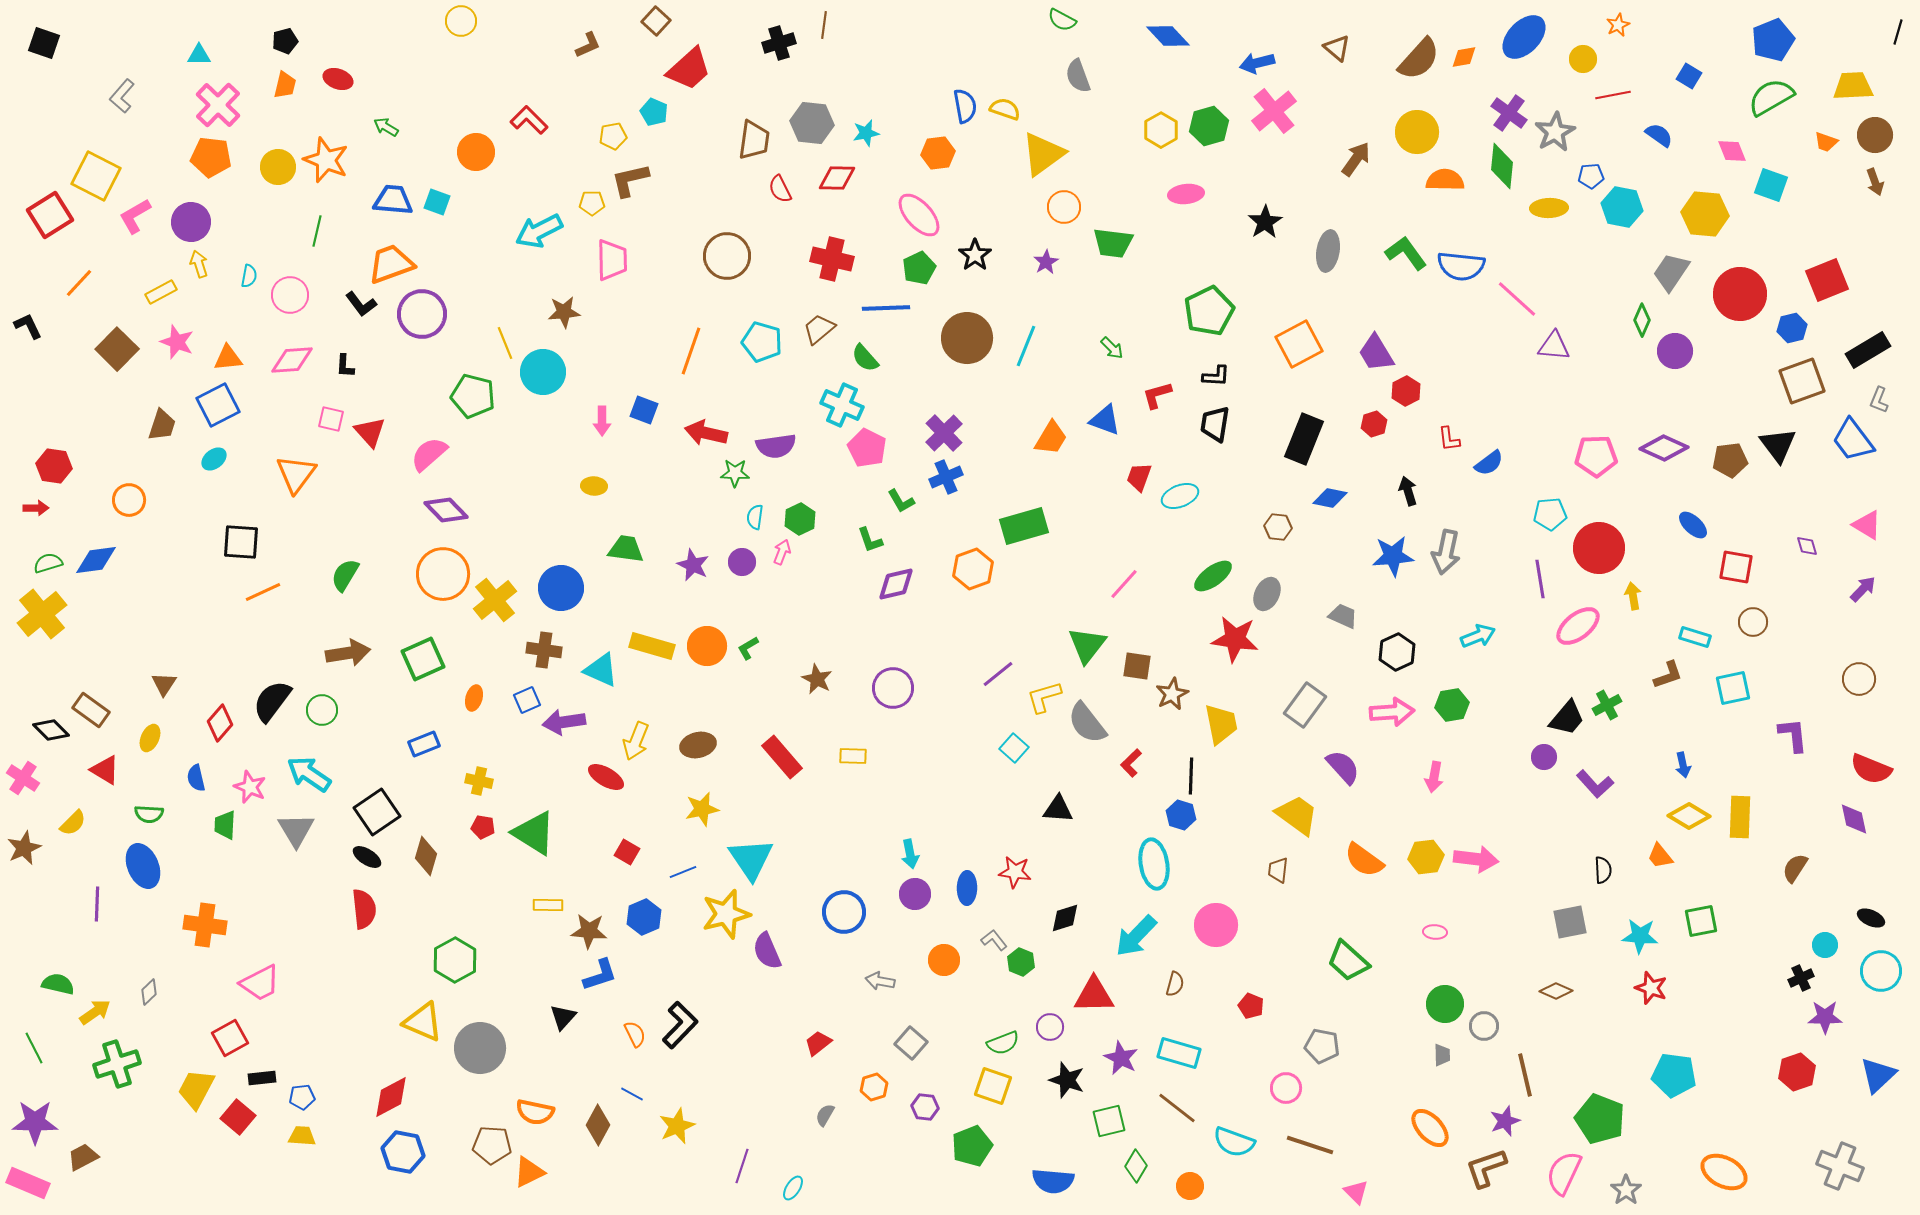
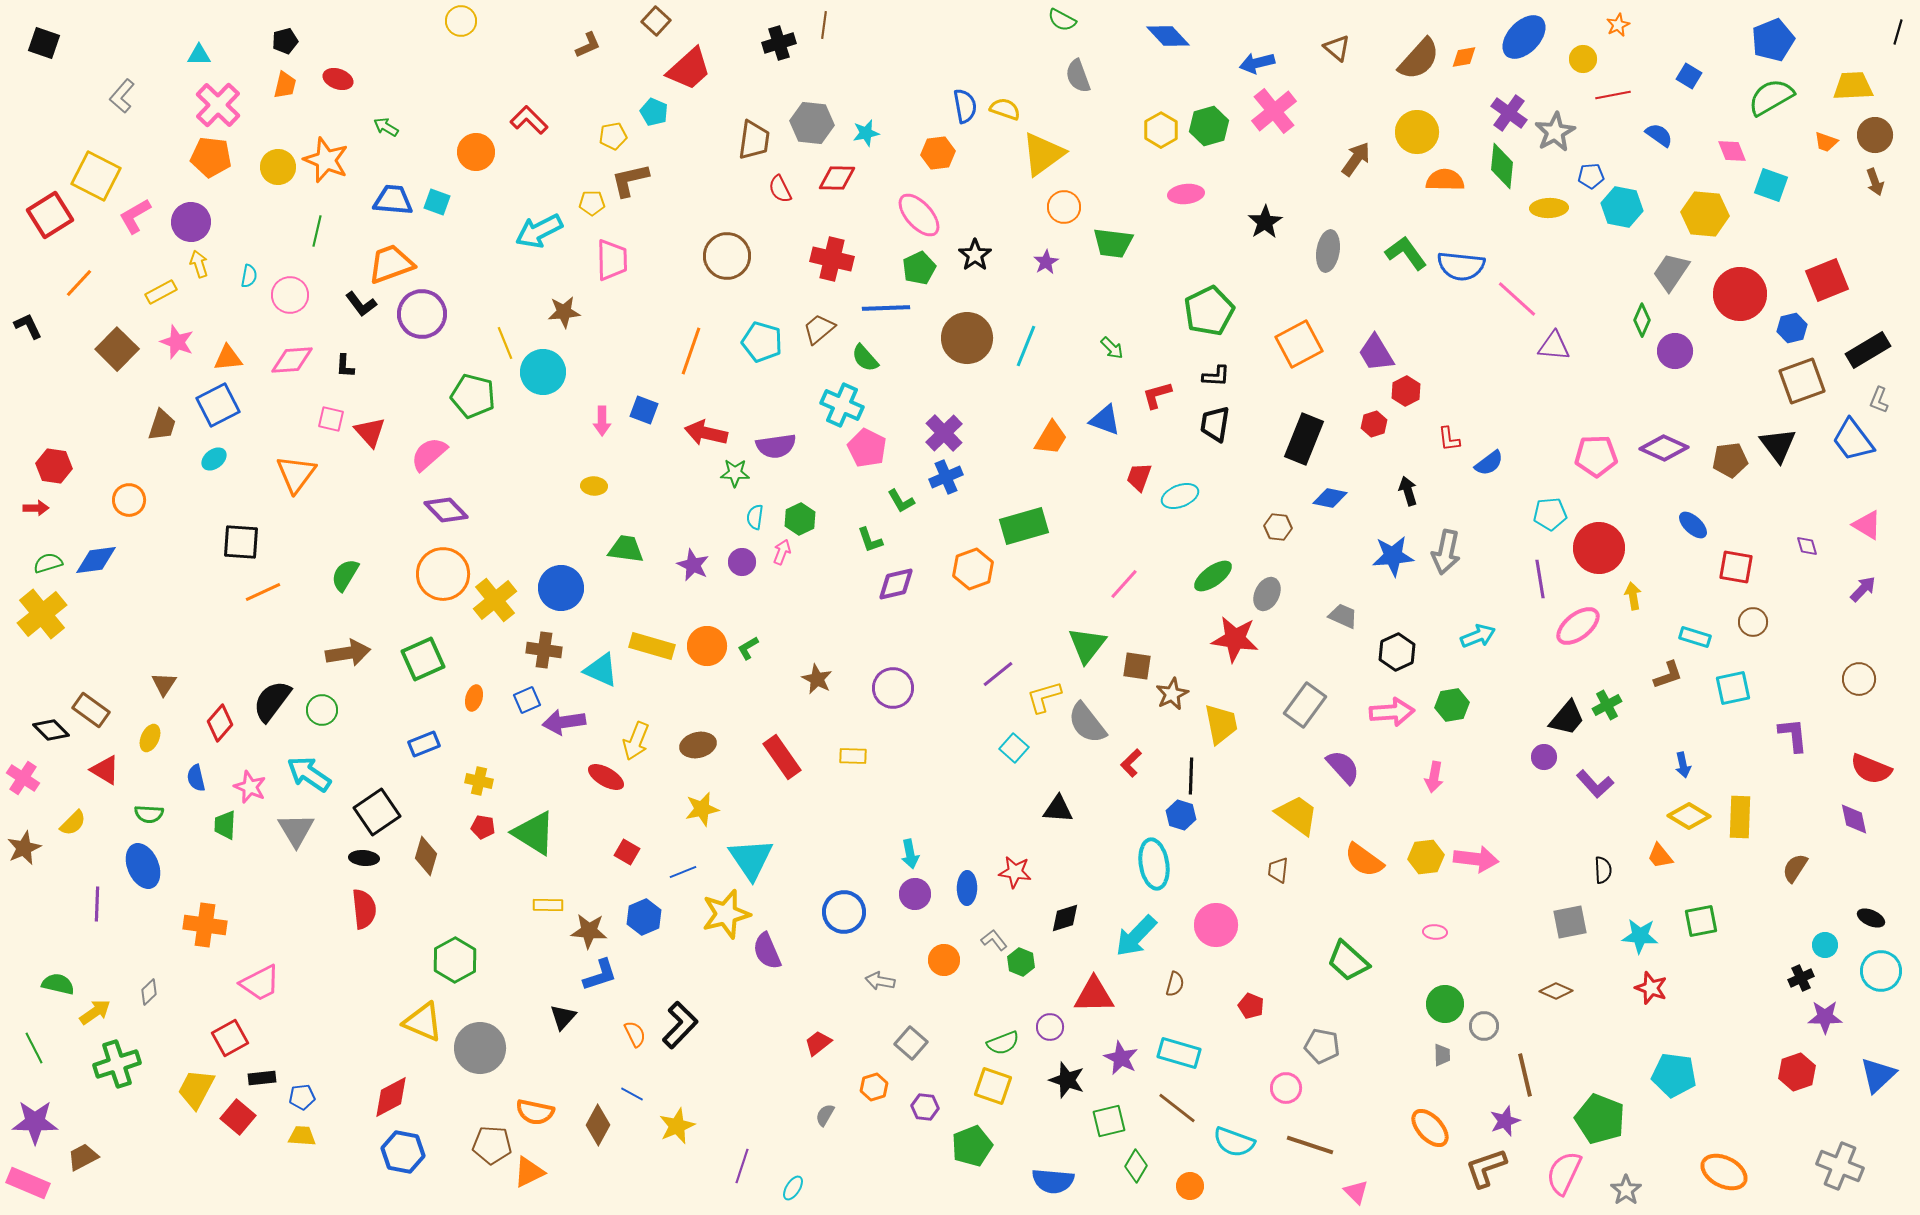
red rectangle at (782, 757): rotated 6 degrees clockwise
black ellipse at (367, 857): moved 3 px left, 1 px down; rotated 28 degrees counterclockwise
